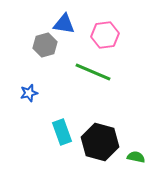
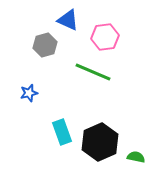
blue triangle: moved 4 px right, 4 px up; rotated 15 degrees clockwise
pink hexagon: moved 2 px down
black hexagon: rotated 21 degrees clockwise
